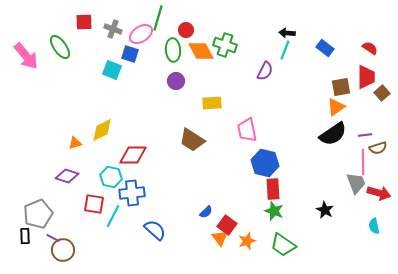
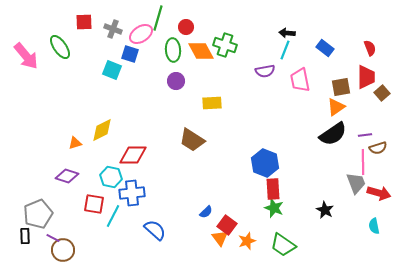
red circle at (186, 30): moved 3 px up
red semicircle at (370, 48): rotated 35 degrees clockwise
purple semicircle at (265, 71): rotated 54 degrees clockwise
pink trapezoid at (247, 130): moved 53 px right, 50 px up
blue hexagon at (265, 163): rotated 8 degrees clockwise
green star at (274, 211): moved 3 px up
